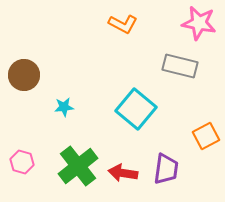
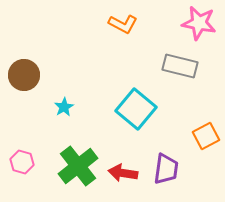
cyan star: rotated 24 degrees counterclockwise
